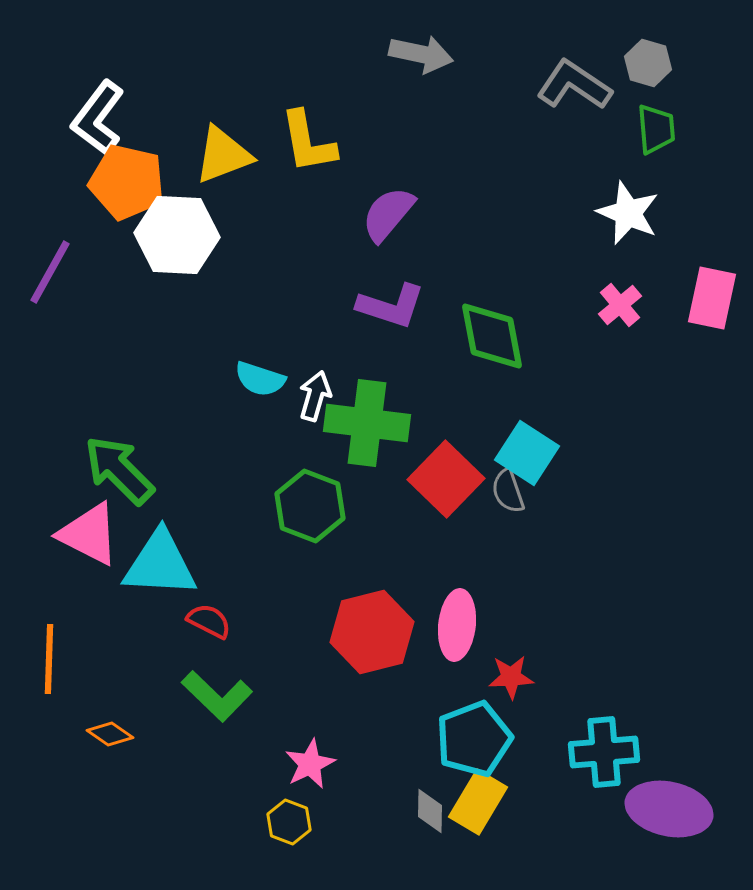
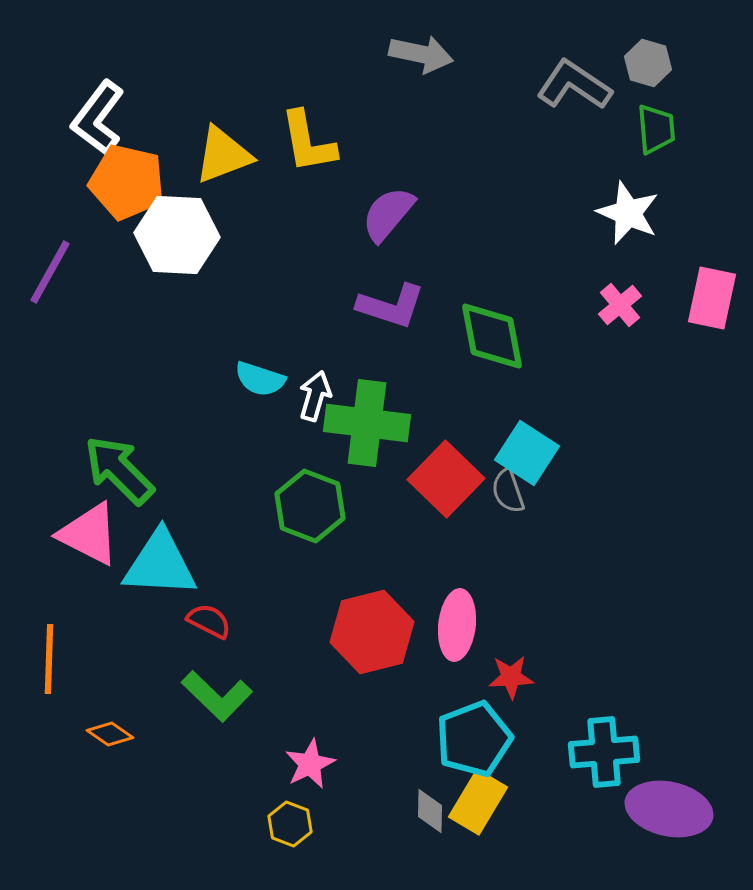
yellow hexagon: moved 1 px right, 2 px down
